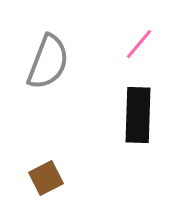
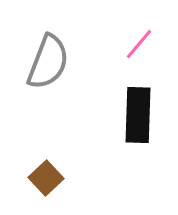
brown square: rotated 16 degrees counterclockwise
